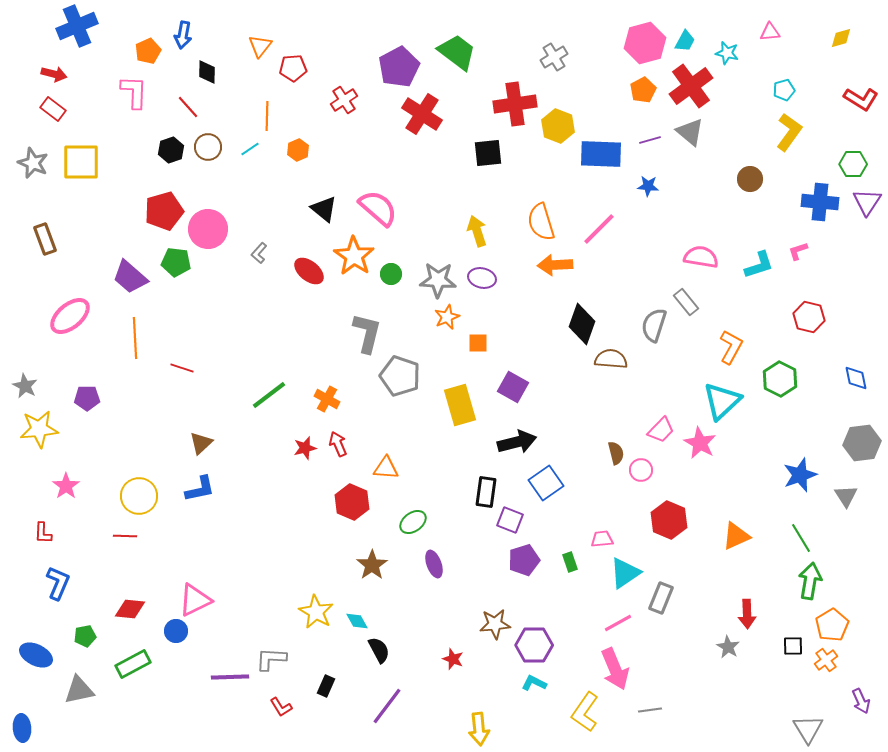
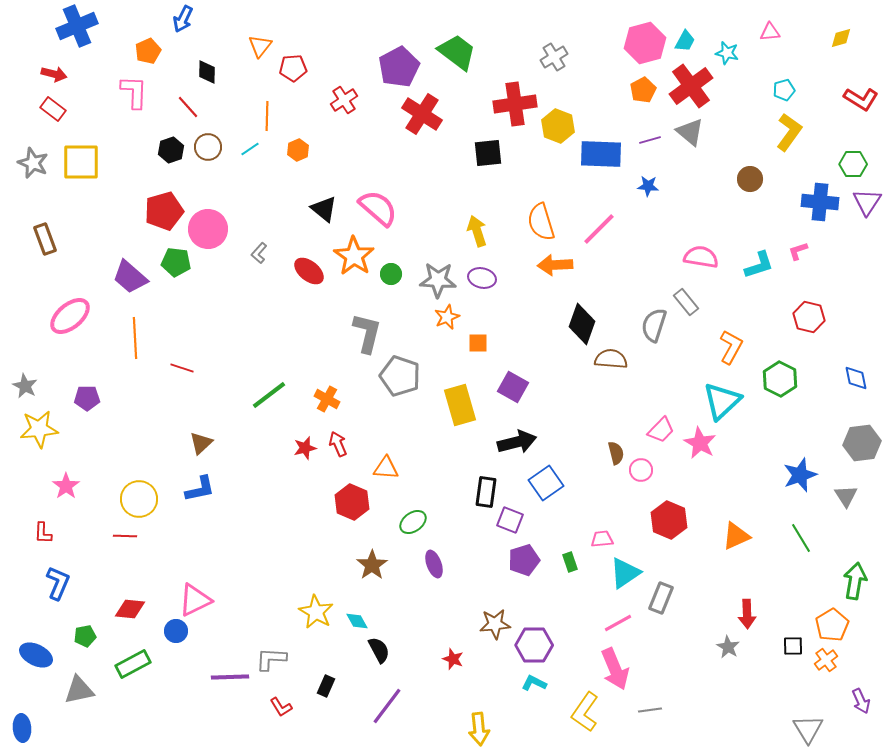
blue arrow at (183, 35): moved 16 px up; rotated 16 degrees clockwise
yellow circle at (139, 496): moved 3 px down
green arrow at (810, 581): moved 45 px right
